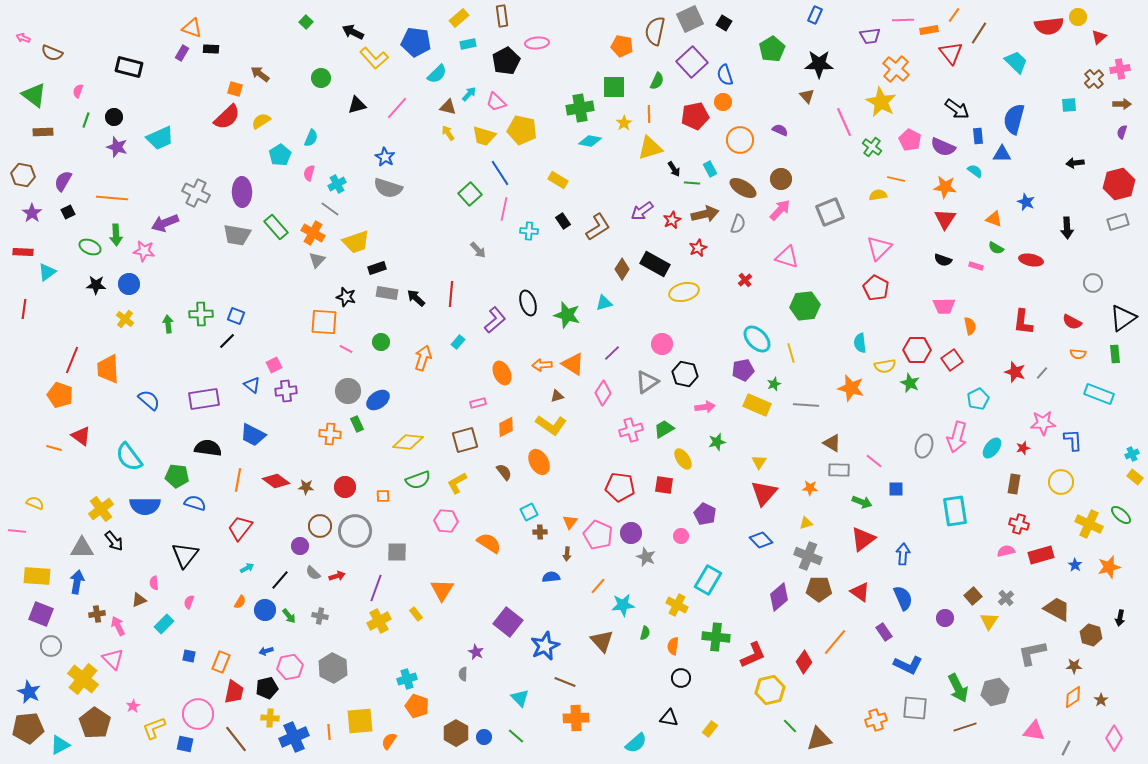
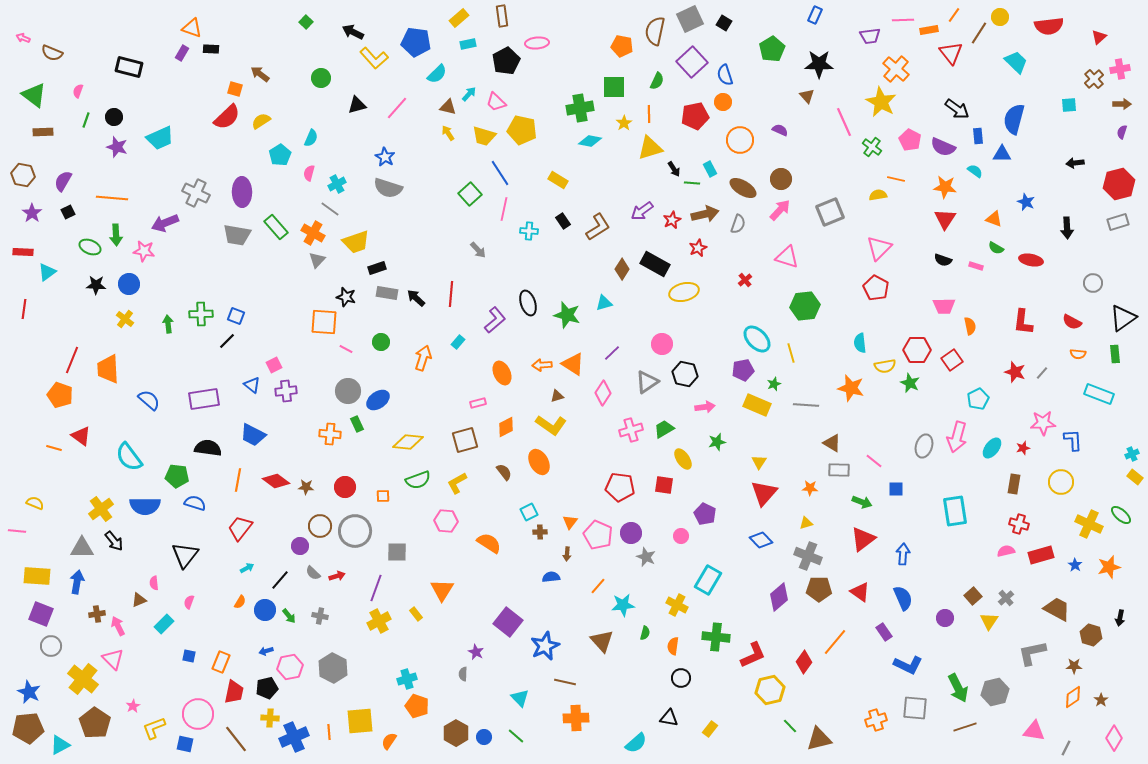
yellow circle at (1078, 17): moved 78 px left
brown line at (565, 682): rotated 10 degrees counterclockwise
